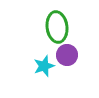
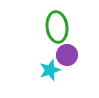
cyan star: moved 6 px right, 4 px down
